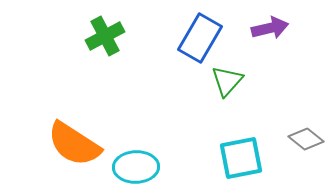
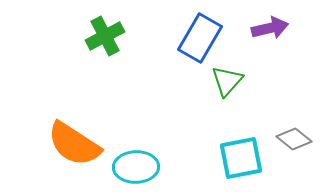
gray diamond: moved 12 px left
